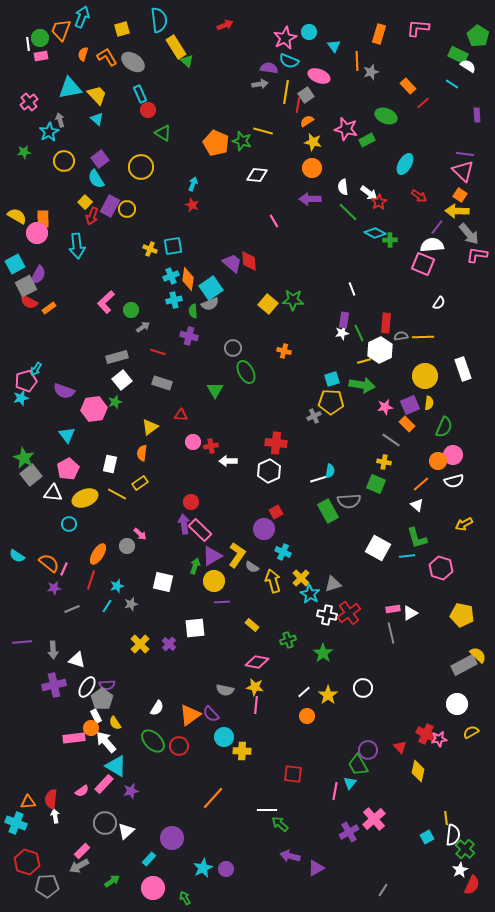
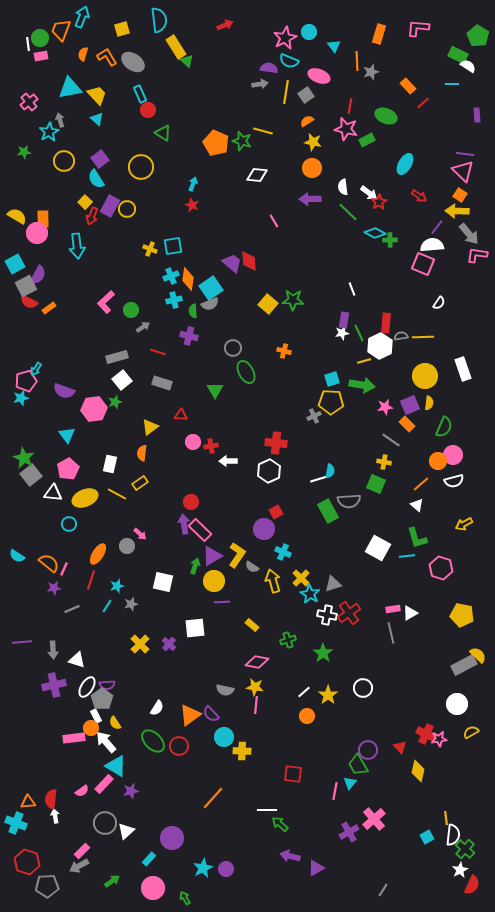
cyan line at (452, 84): rotated 32 degrees counterclockwise
red line at (298, 105): moved 52 px right, 1 px down
white hexagon at (380, 350): moved 4 px up
